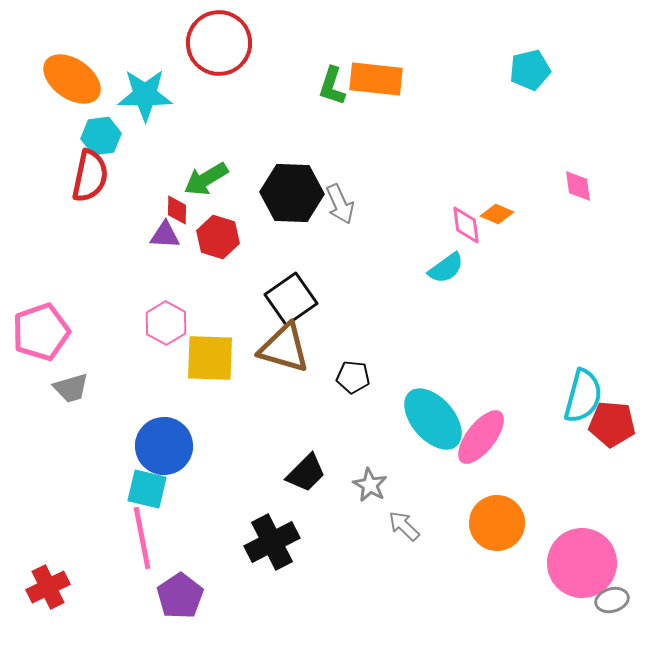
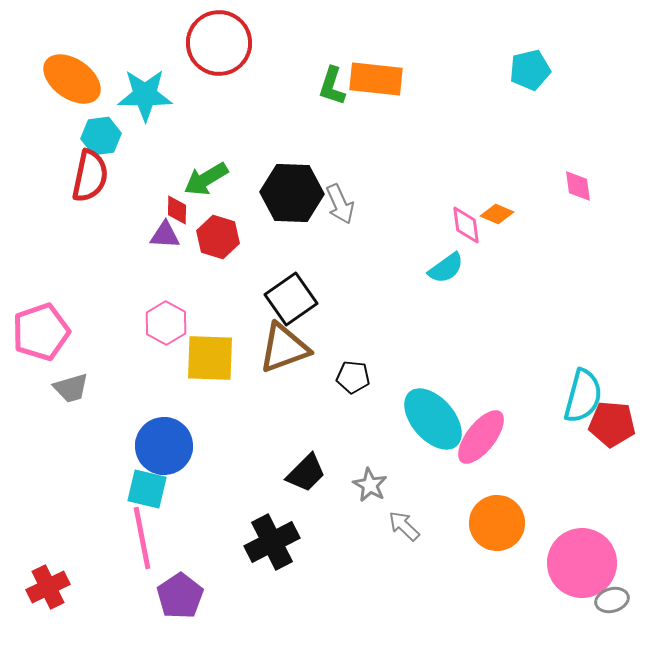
brown triangle at (284, 348): rotated 36 degrees counterclockwise
